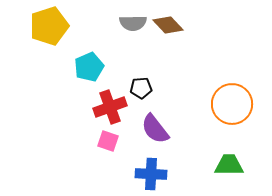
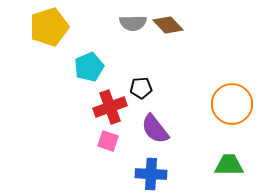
yellow pentagon: moved 1 px down
